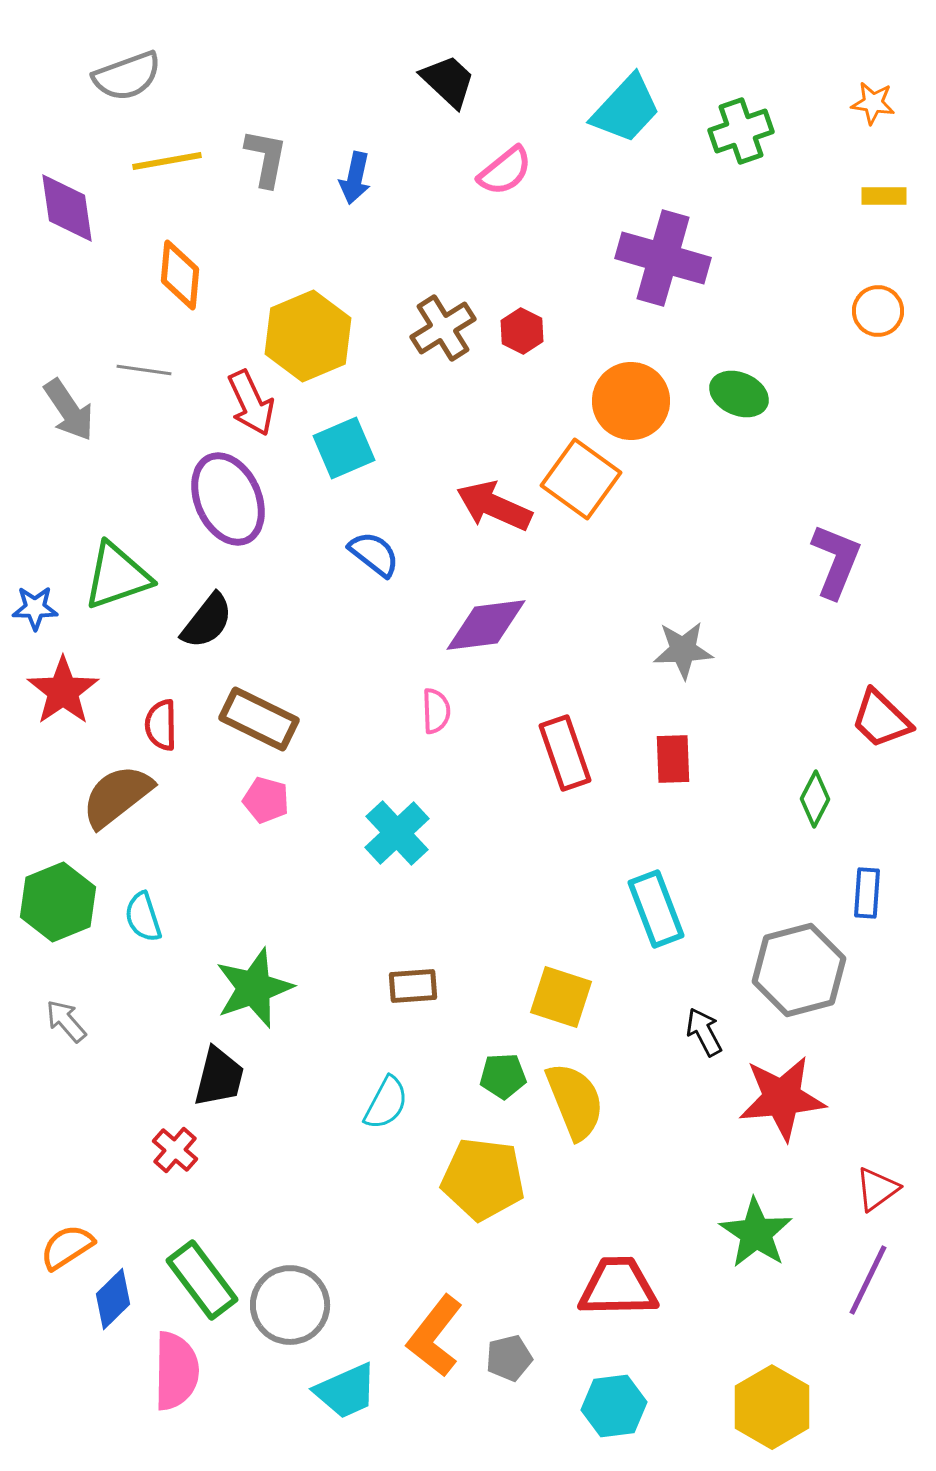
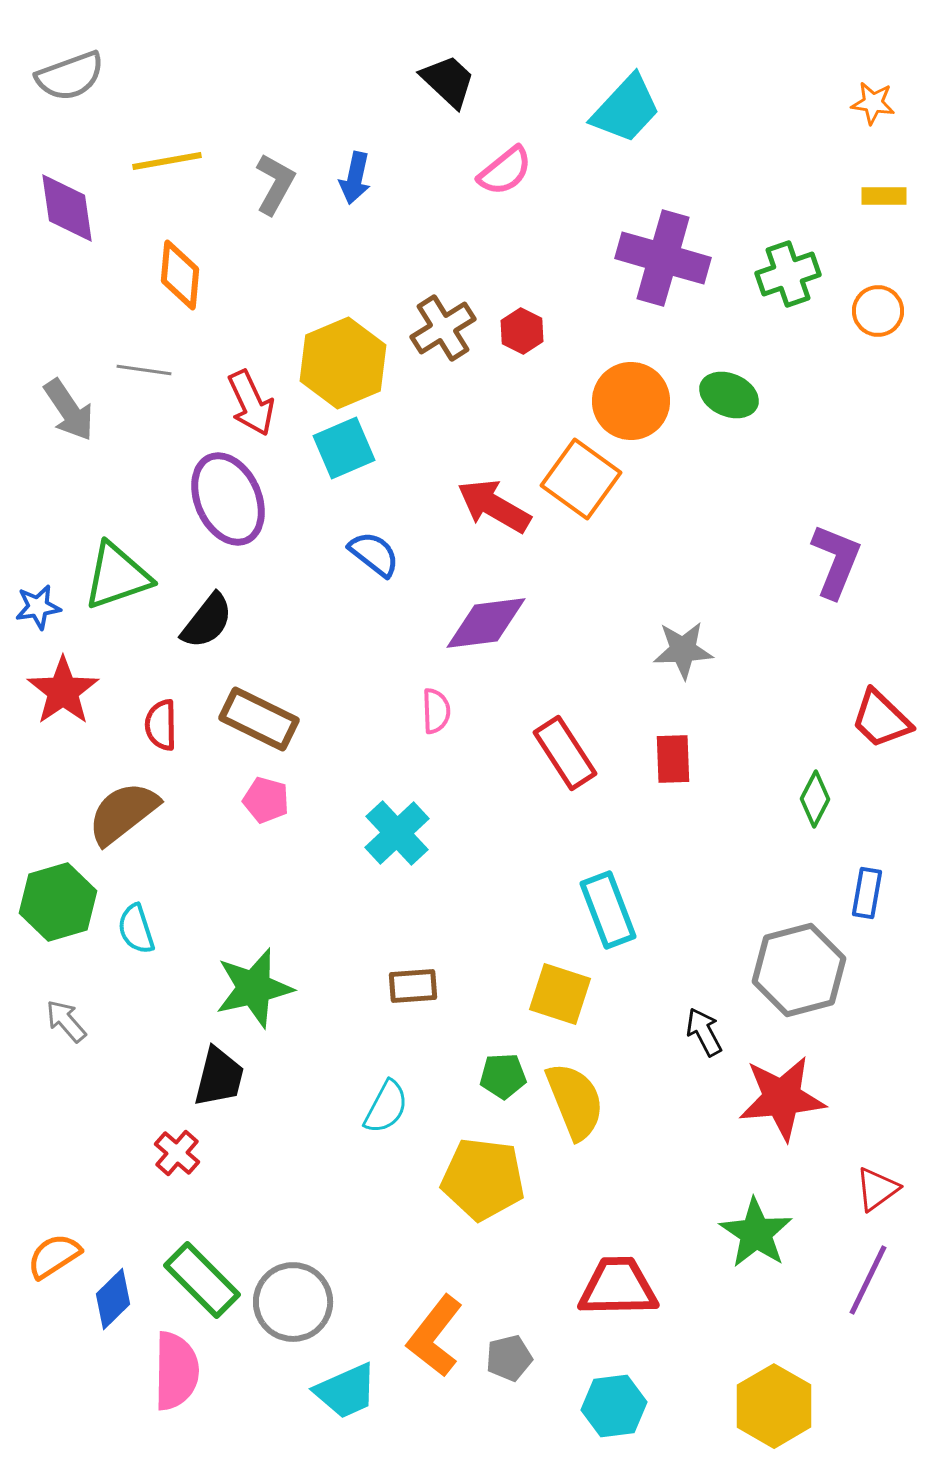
gray semicircle at (127, 76): moved 57 px left
green cross at (741, 131): moved 47 px right, 143 px down
gray L-shape at (266, 158): moved 9 px right, 26 px down; rotated 18 degrees clockwise
yellow hexagon at (308, 336): moved 35 px right, 27 px down
green ellipse at (739, 394): moved 10 px left, 1 px down
red arrow at (494, 506): rotated 6 degrees clockwise
blue star at (35, 608): moved 3 px right, 1 px up; rotated 9 degrees counterclockwise
purple diamond at (486, 625): moved 2 px up
red rectangle at (565, 753): rotated 14 degrees counterclockwise
brown semicircle at (117, 796): moved 6 px right, 17 px down
blue rectangle at (867, 893): rotated 6 degrees clockwise
green hexagon at (58, 902): rotated 6 degrees clockwise
cyan rectangle at (656, 909): moved 48 px left, 1 px down
cyan semicircle at (143, 917): moved 7 px left, 12 px down
green star at (254, 988): rotated 6 degrees clockwise
yellow square at (561, 997): moved 1 px left, 3 px up
cyan semicircle at (386, 1103): moved 4 px down
red cross at (175, 1150): moved 2 px right, 3 px down
orange semicircle at (67, 1247): moved 13 px left, 9 px down
green rectangle at (202, 1280): rotated 8 degrees counterclockwise
gray circle at (290, 1305): moved 3 px right, 3 px up
yellow hexagon at (772, 1407): moved 2 px right, 1 px up
